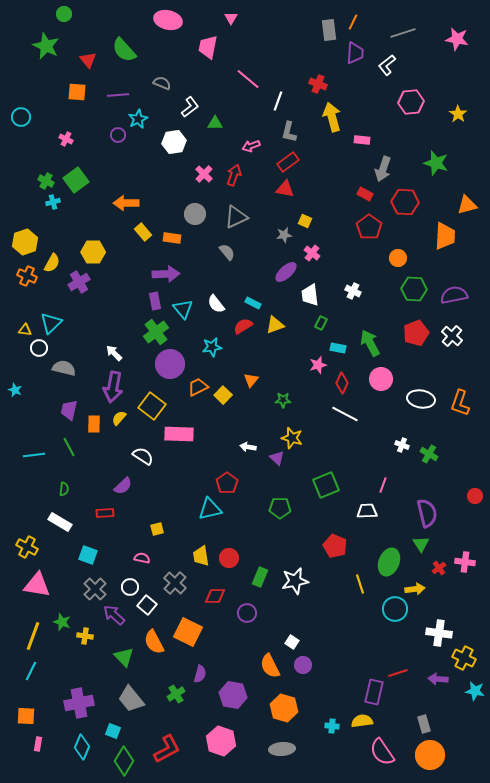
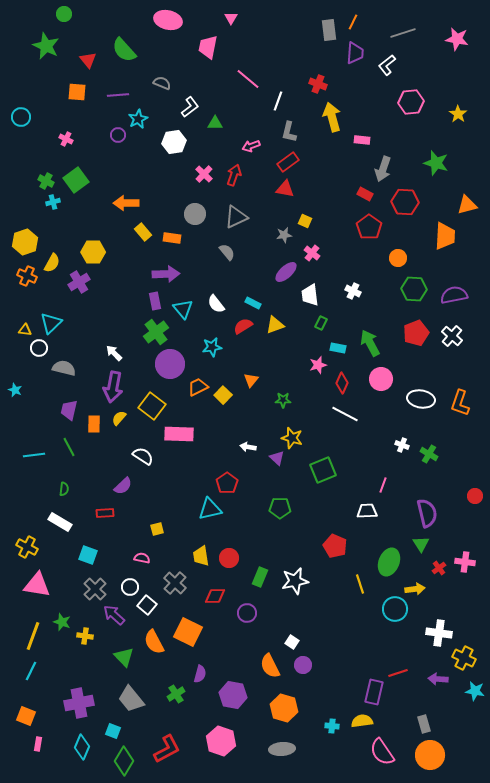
green square at (326, 485): moved 3 px left, 15 px up
orange square at (26, 716): rotated 18 degrees clockwise
